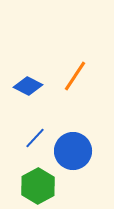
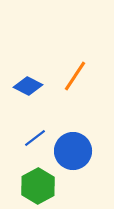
blue line: rotated 10 degrees clockwise
